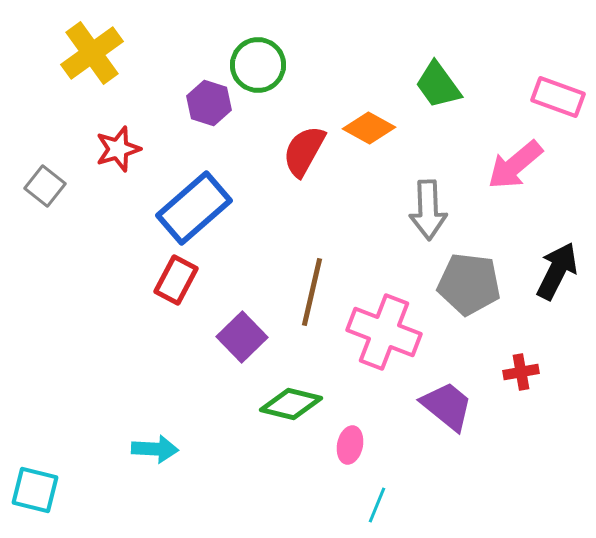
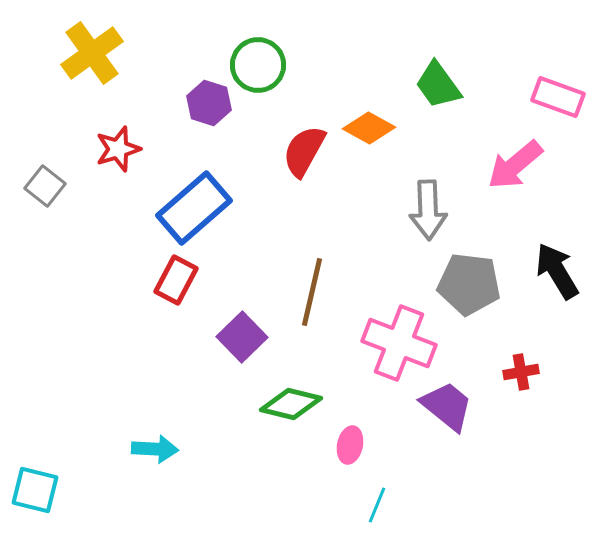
black arrow: rotated 58 degrees counterclockwise
pink cross: moved 15 px right, 11 px down
